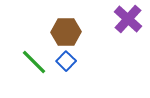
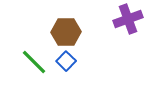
purple cross: rotated 28 degrees clockwise
